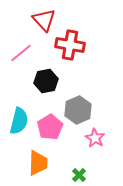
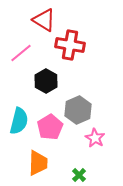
red triangle: rotated 15 degrees counterclockwise
black hexagon: rotated 20 degrees counterclockwise
